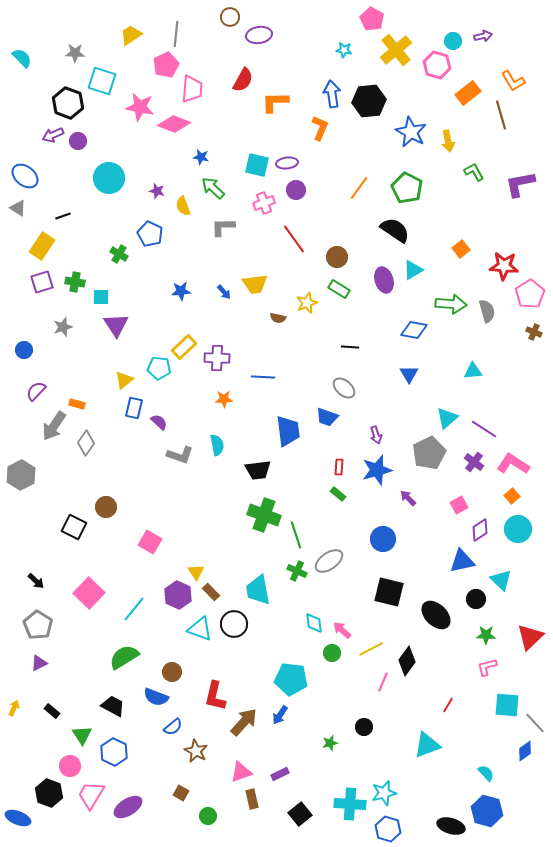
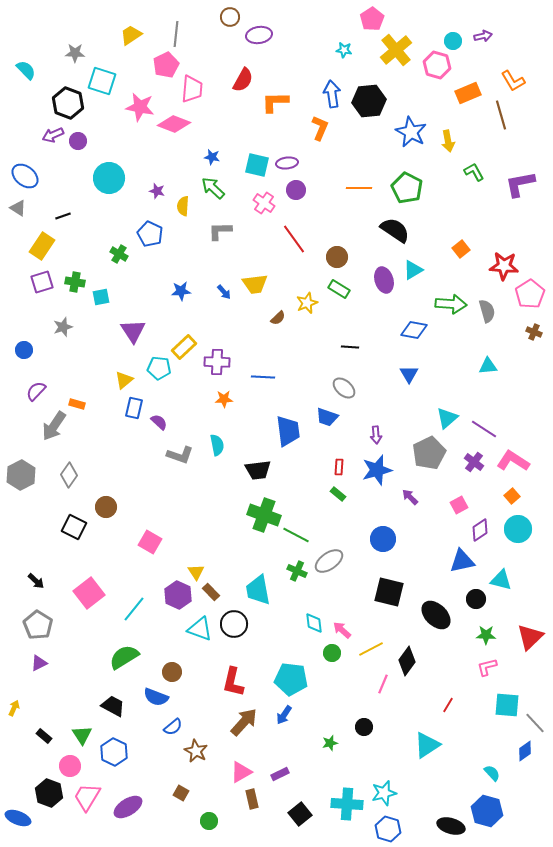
pink pentagon at (372, 19): rotated 10 degrees clockwise
cyan semicircle at (22, 58): moved 4 px right, 12 px down
orange rectangle at (468, 93): rotated 15 degrees clockwise
blue star at (201, 157): moved 11 px right
orange line at (359, 188): rotated 55 degrees clockwise
pink cross at (264, 203): rotated 35 degrees counterclockwise
yellow semicircle at (183, 206): rotated 24 degrees clockwise
gray L-shape at (223, 227): moved 3 px left, 4 px down
cyan square at (101, 297): rotated 12 degrees counterclockwise
brown semicircle at (278, 318): rotated 56 degrees counterclockwise
purple triangle at (116, 325): moved 17 px right, 6 px down
purple cross at (217, 358): moved 4 px down
cyan triangle at (473, 371): moved 15 px right, 5 px up
purple arrow at (376, 435): rotated 12 degrees clockwise
gray diamond at (86, 443): moved 17 px left, 32 px down
pink L-shape at (513, 464): moved 3 px up
purple arrow at (408, 498): moved 2 px right, 1 px up
green line at (296, 535): rotated 44 degrees counterclockwise
cyan triangle at (501, 580): rotated 30 degrees counterclockwise
pink square at (89, 593): rotated 8 degrees clockwise
pink line at (383, 682): moved 2 px down
red L-shape at (215, 696): moved 18 px right, 14 px up
black rectangle at (52, 711): moved 8 px left, 25 px down
blue arrow at (280, 715): moved 4 px right
cyan triangle at (427, 745): rotated 12 degrees counterclockwise
pink triangle at (241, 772): rotated 10 degrees counterclockwise
cyan semicircle at (486, 773): moved 6 px right
pink trapezoid at (91, 795): moved 4 px left, 2 px down
cyan cross at (350, 804): moved 3 px left
green circle at (208, 816): moved 1 px right, 5 px down
